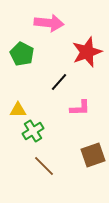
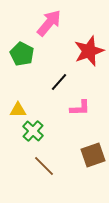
pink arrow: rotated 56 degrees counterclockwise
red star: moved 2 px right, 1 px up
green cross: rotated 15 degrees counterclockwise
